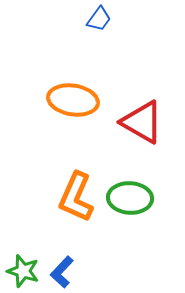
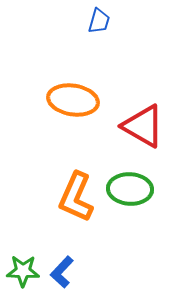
blue trapezoid: moved 2 px down; rotated 20 degrees counterclockwise
red triangle: moved 1 px right, 4 px down
green ellipse: moved 9 px up
green star: rotated 16 degrees counterclockwise
